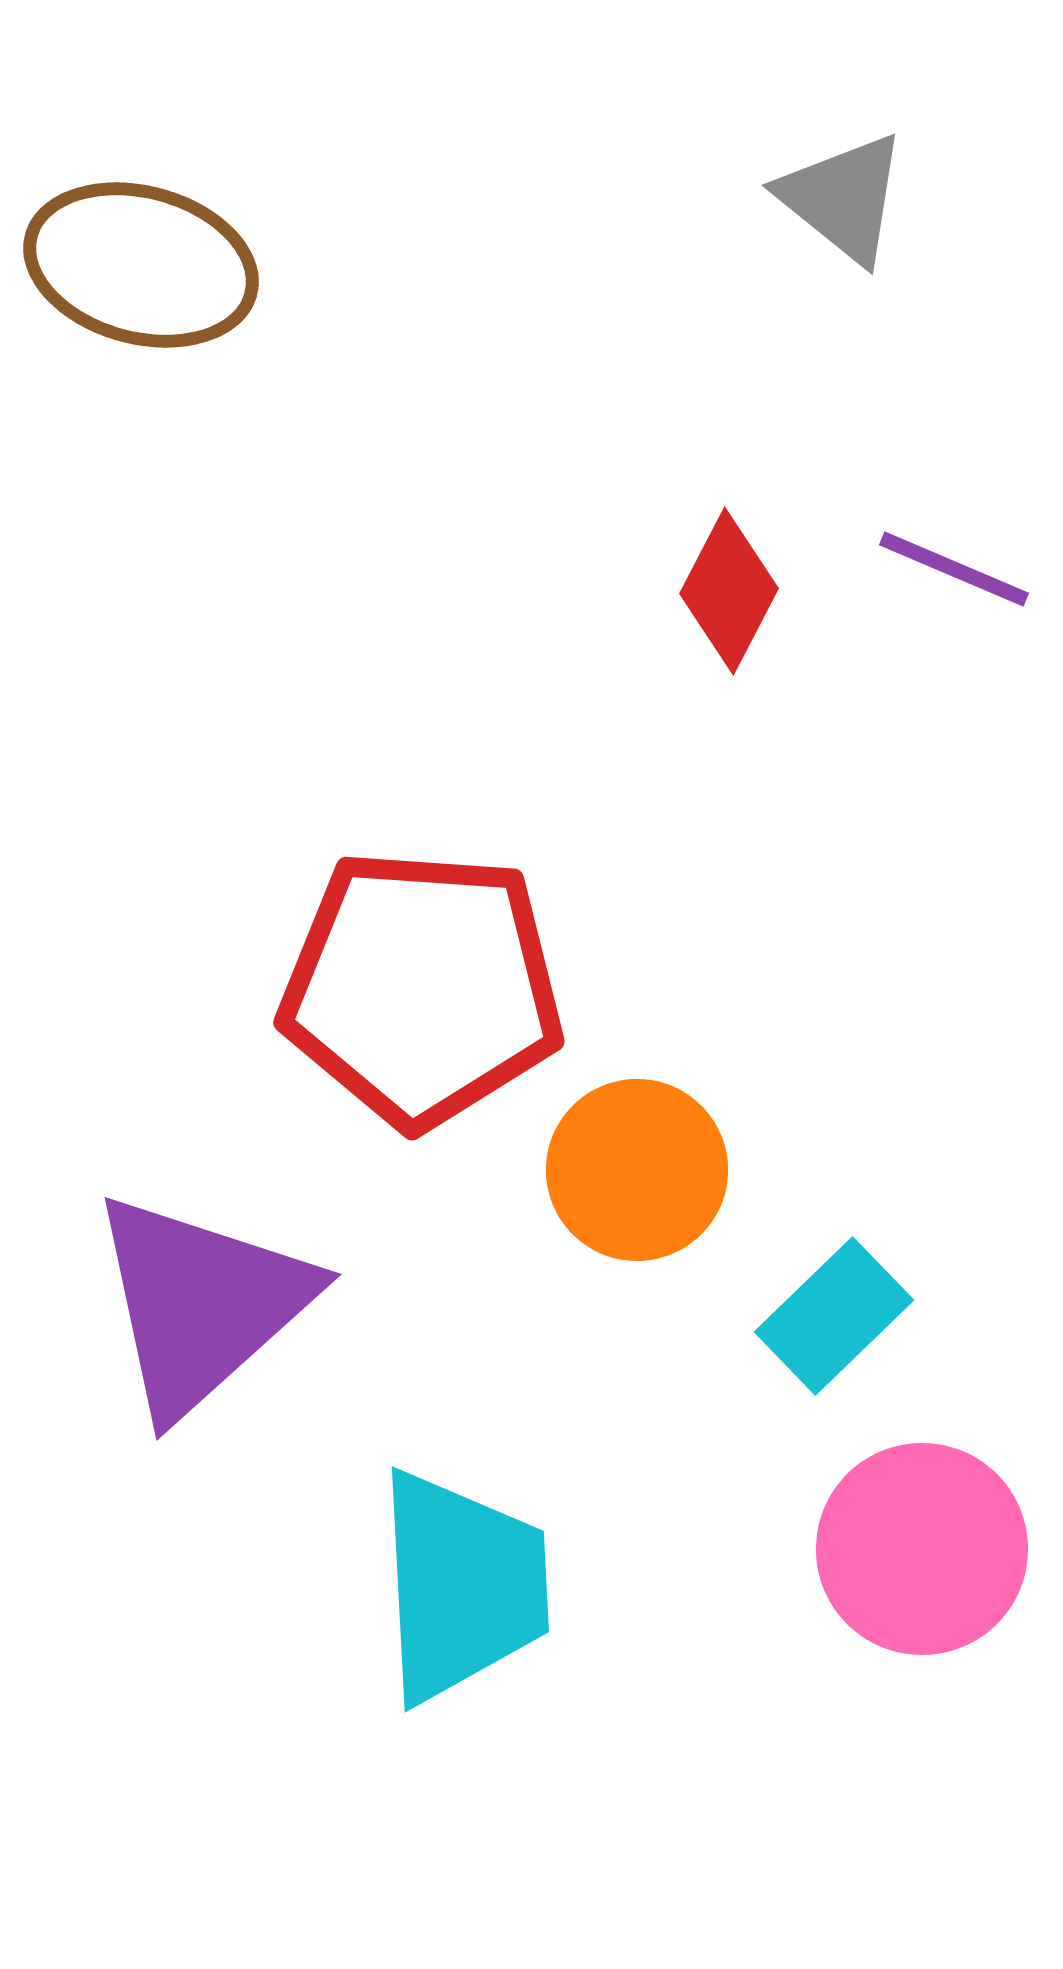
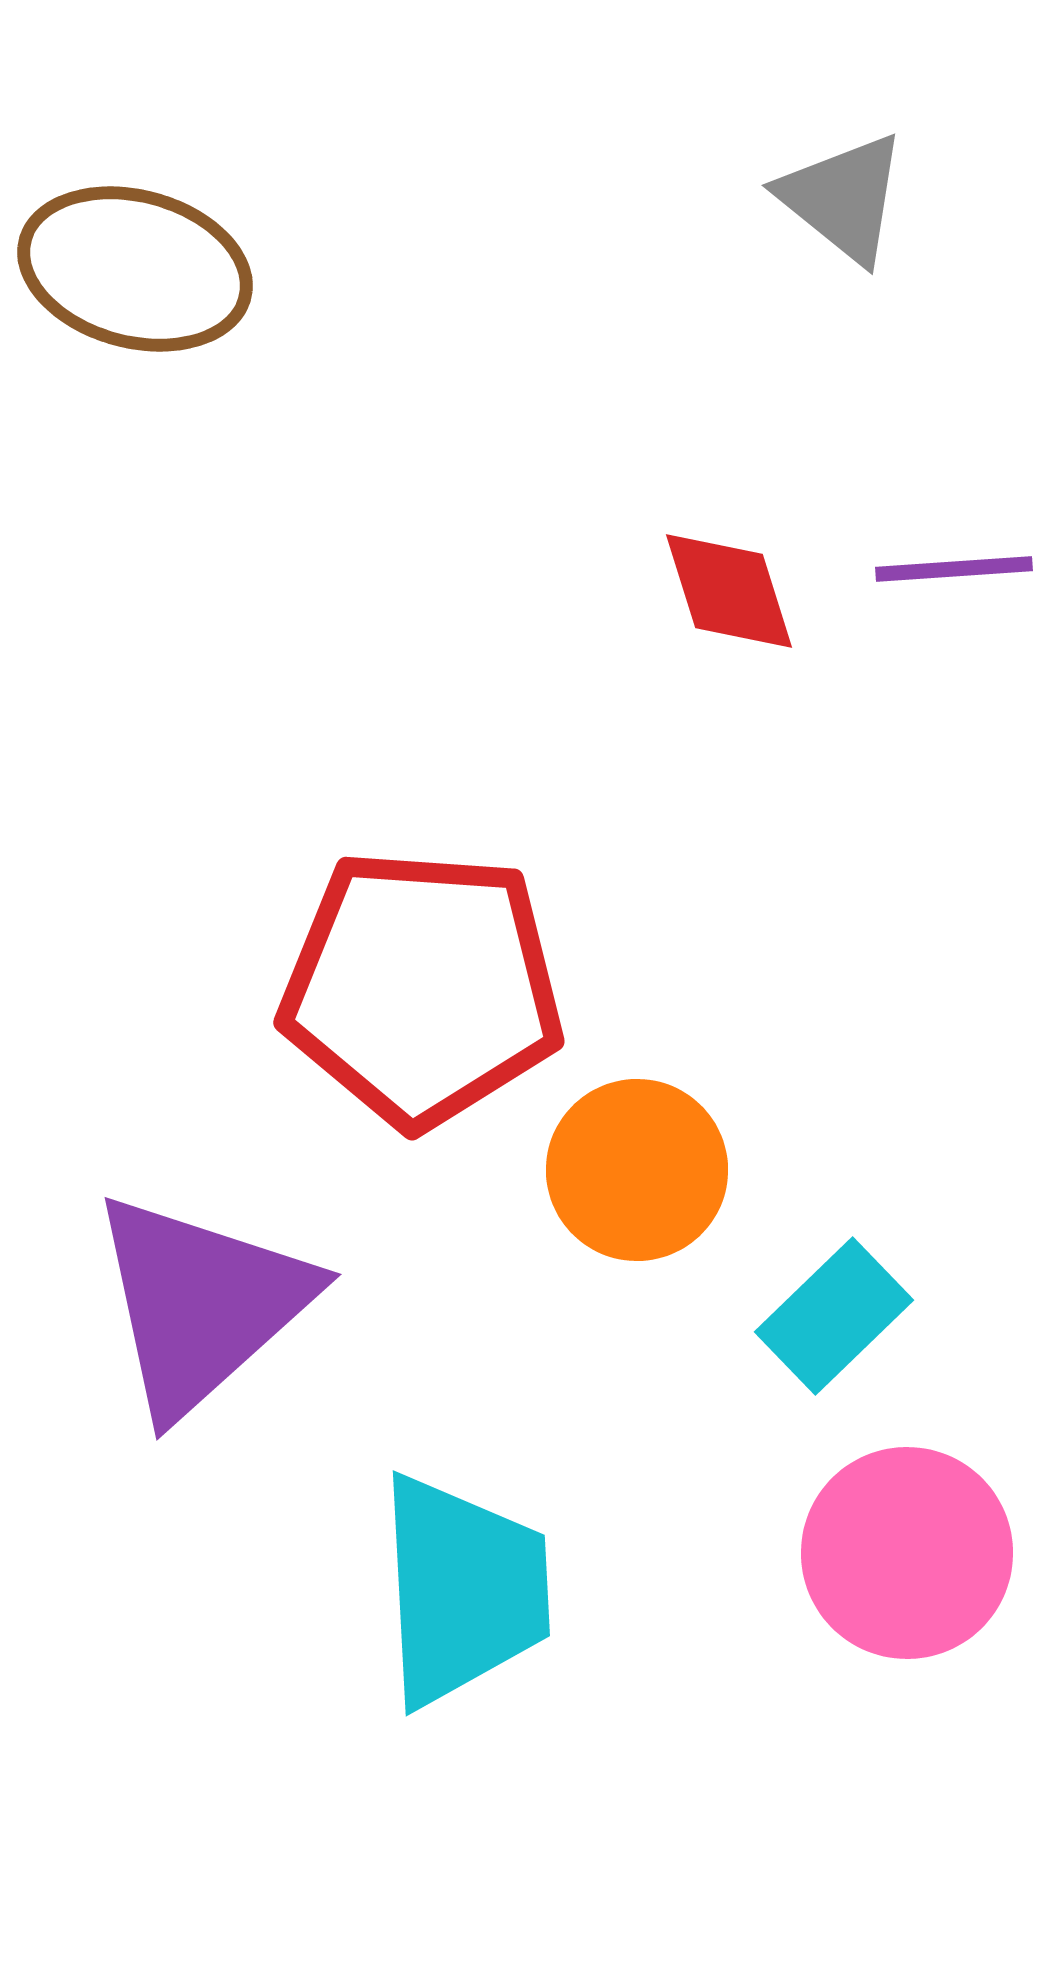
brown ellipse: moved 6 px left, 4 px down
purple line: rotated 27 degrees counterclockwise
red diamond: rotated 45 degrees counterclockwise
pink circle: moved 15 px left, 4 px down
cyan trapezoid: moved 1 px right, 4 px down
